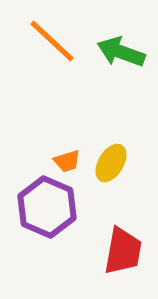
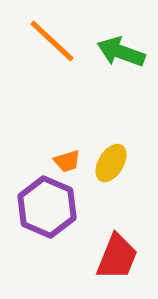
red trapezoid: moved 6 px left, 6 px down; rotated 12 degrees clockwise
